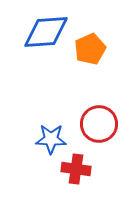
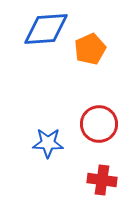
blue diamond: moved 3 px up
blue star: moved 3 px left, 4 px down
red cross: moved 26 px right, 11 px down
